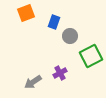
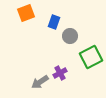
green square: moved 1 px down
gray arrow: moved 7 px right
